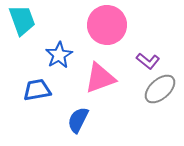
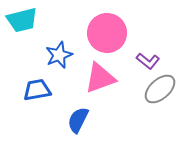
cyan trapezoid: rotated 96 degrees clockwise
pink circle: moved 8 px down
blue star: rotated 8 degrees clockwise
